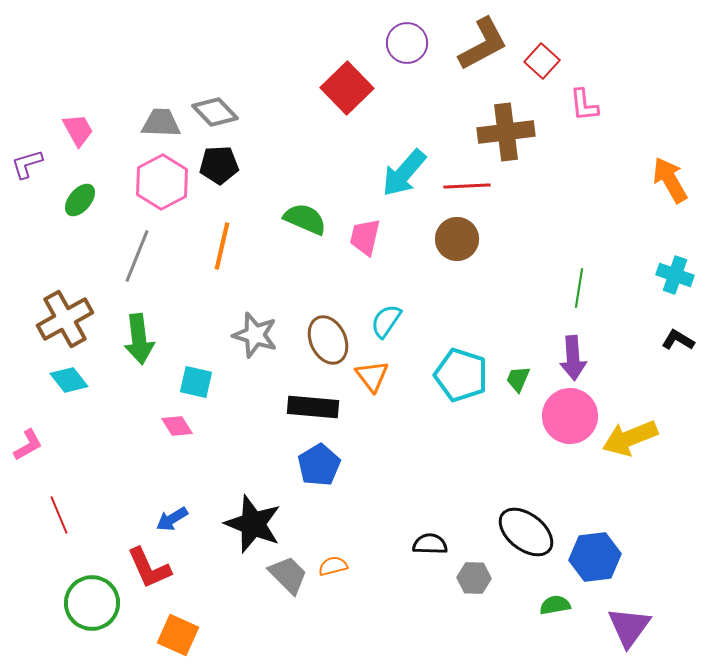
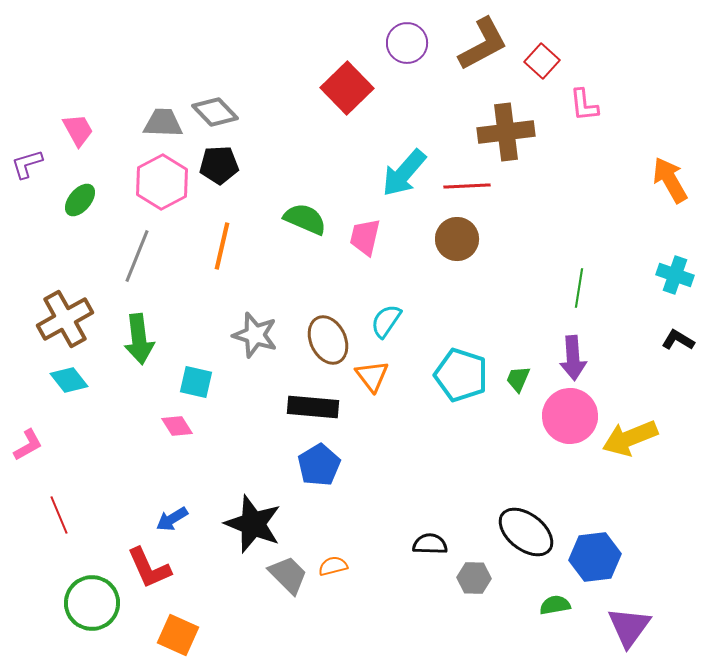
gray trapezoid at (161, 123): moved 2 px right
